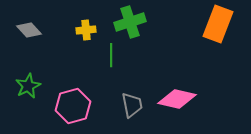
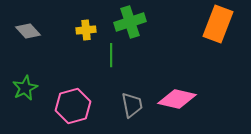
gray diamond: moved 1 px left, 1 px down
green star: moved 3 px left, 2 px down
